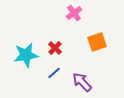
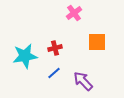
orange square: rotated 18 degrees clockwise
red cross: rotated 32 degrees clockwise
cyan star: moved 1 px left, 1 px down
purple arrow: moved 1 px right, 1 px up
